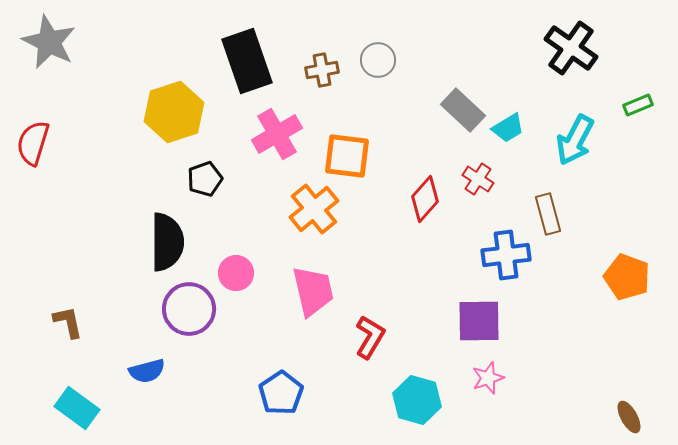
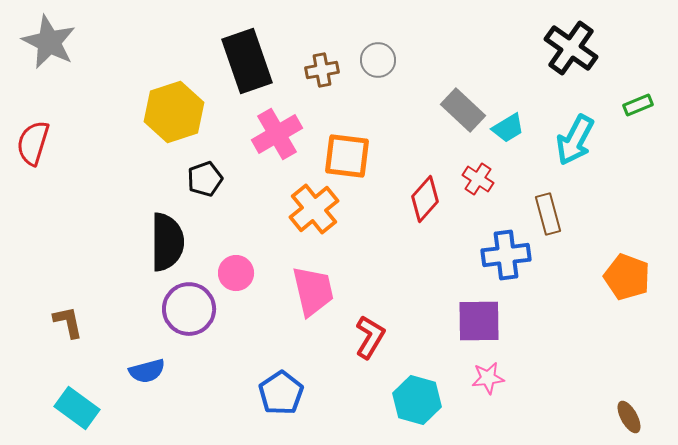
pink star: rotated 12 degrees clockwise
